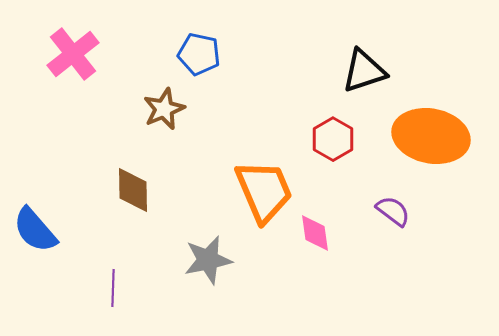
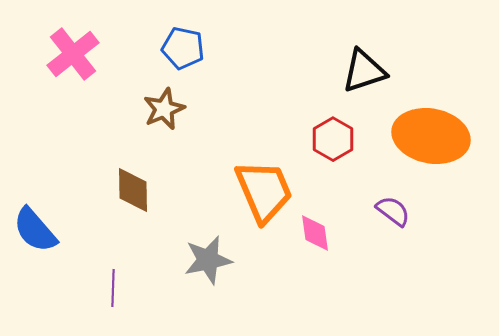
blue pentagon: moved 16 px left, 6 px up
